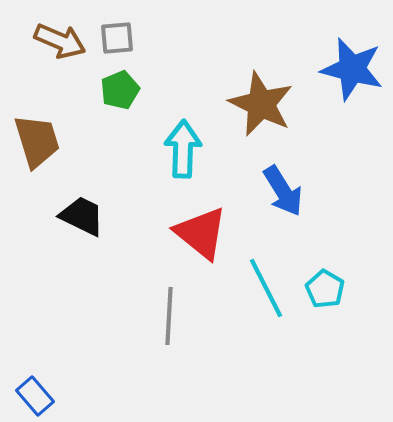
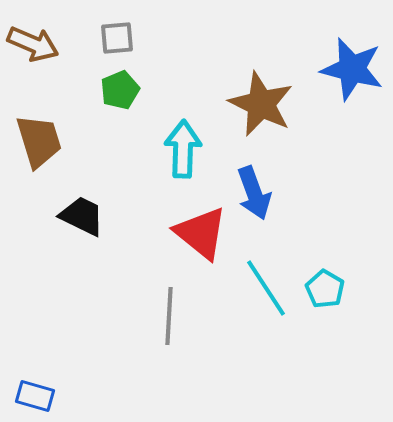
brown arrow: moved 27 px left, 3 px down
brown trapezoid: moved 2 px right
blue arrow: moved 29 px left, 2 px down; rotated 12 degrees clockwise
cyan line: rotated 6 degrees counterclockwise
blue rectangle: rotated 33 degrees counterclockwise
